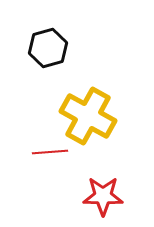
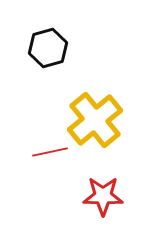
yellow cross: moved 7 px right, 4 px down; rotated 22 degrees clockwise
red line: rotated 8 degrees counterclockwise
